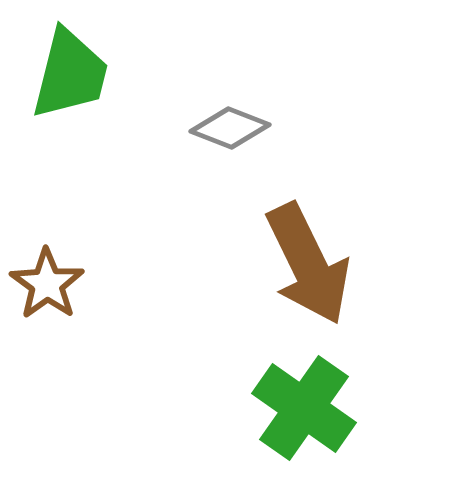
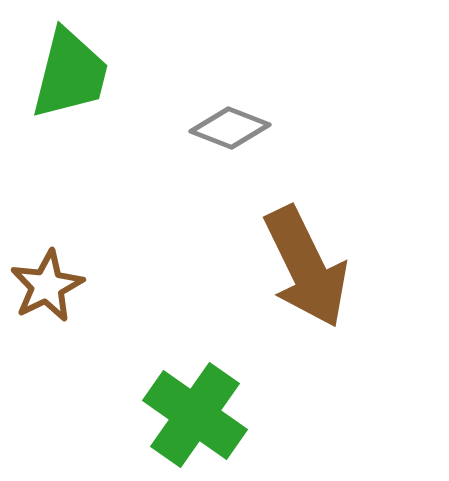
brown arrow: moved 2 px left, 3 px down
brown star: moved 2 px down; rotated 10 degrees clockwise
green cross: moved 109 px left, 7 px down
